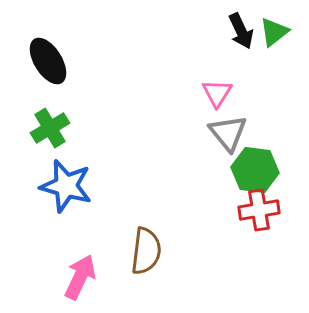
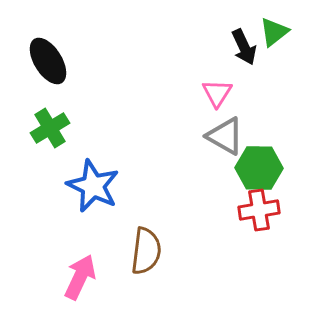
black arrow: moved 3 px right, 16 px down
gray triangle: moved 3 px left, 3 px down; rotated 21 degrees counterclockwise
green hexagon: moved 4 px right, 2 px up; rotated 6 degrees counterclockwise
blue star: moved 27 px right; rotated 10 degrees clockwise
